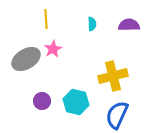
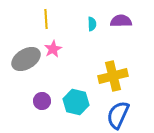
purple semicircle: moved 8 px left, 4 px up
blue semicircle: moved 1 px right
